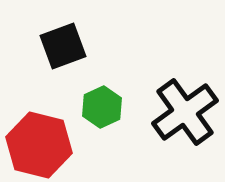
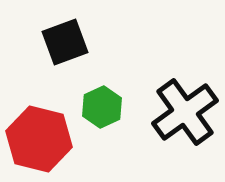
black square: moved 2 px right, 4 px up
red hexagon: moved 6 px up
